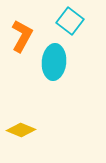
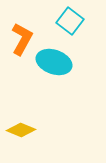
orange L-shape: moved 3 px down
cyan ellipse: rotated 76 degrees counterclockwise
